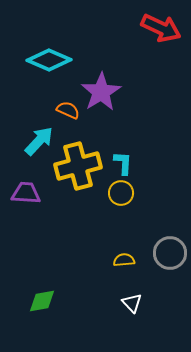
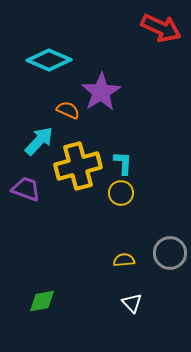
purple trapezoid: moved 4 px up; rotated 16 degrees clockwise
